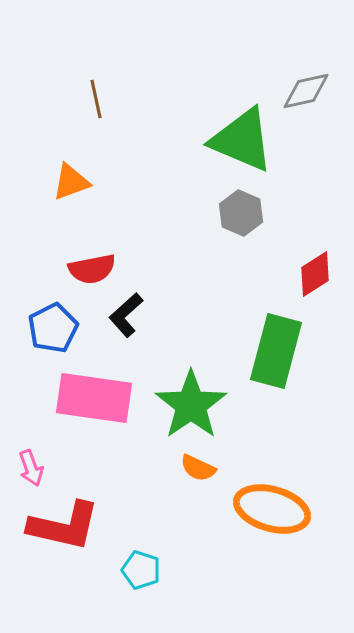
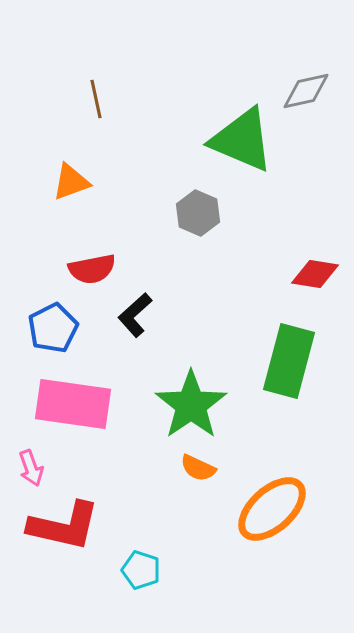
gray hexagon: moved 43 px left
red diamond: rotated 42 degrees clockwise
black L-shape: moved 9 px right
green rectangle: moved 13 px right, 10 px down
pink rectangle: moved 21 px left, 6 px down
orange ellipse: rotated 58 degrees counterclockwise
